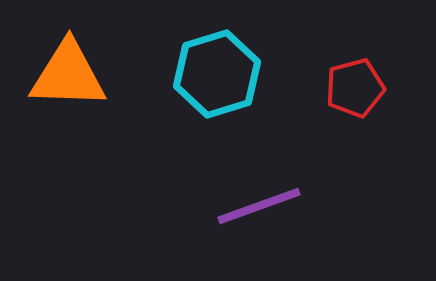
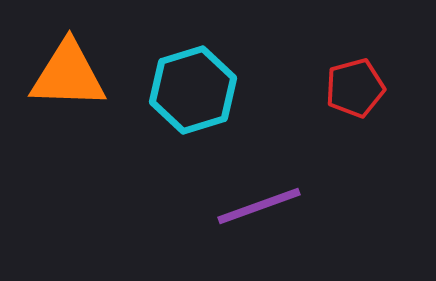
cyan hexagon: moved 24 px left, 16 px down
